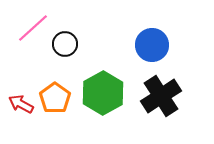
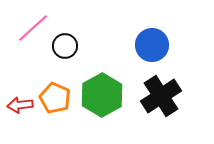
black circle: moved 2 px down
green hexagon: moved 1 px left, 2 px down
orange pentagon: rotated 12 degrees counterclockwise
red arrow: moved 1 px left, 1 px down; rotated 35 degrees counterclockwise
